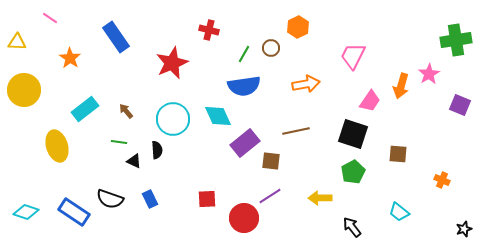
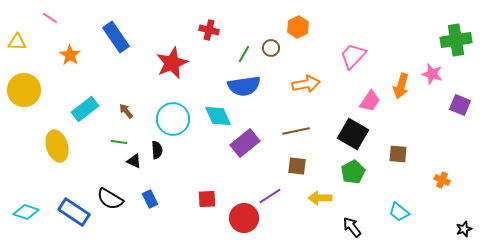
pink trapezoid at (353, 56): rotated 16 degrees clockwise
orange star at (70, 58): moved 3 px up
pink star at (429, 74): moved 3 px right; rotated 25 degrees counterclockwise
black square at (353, 134): rotated 12 degrees clockwise
brown square at (271, 161): moved 26 px right, 5 px down
black semicircle at (110, 199): rotated 12 degrees clockwise
